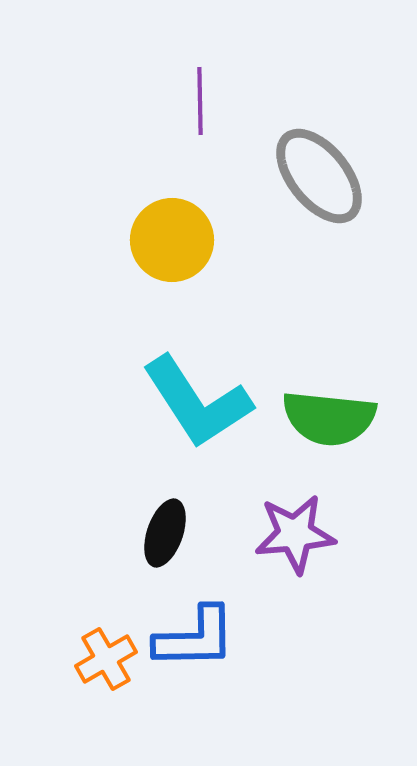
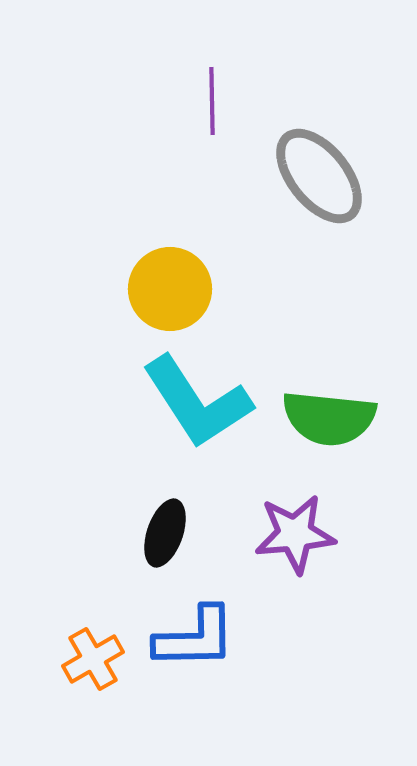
purple line: moved 12 px right
yellow circle: moved 2 px left, 49 px down
orange cross: moved 13 px left
